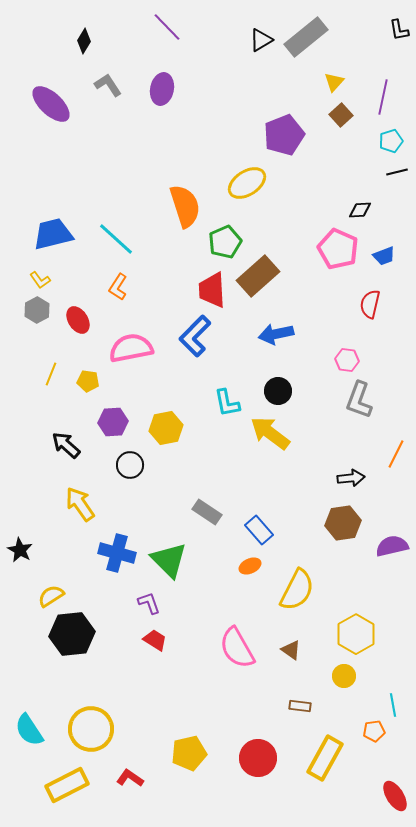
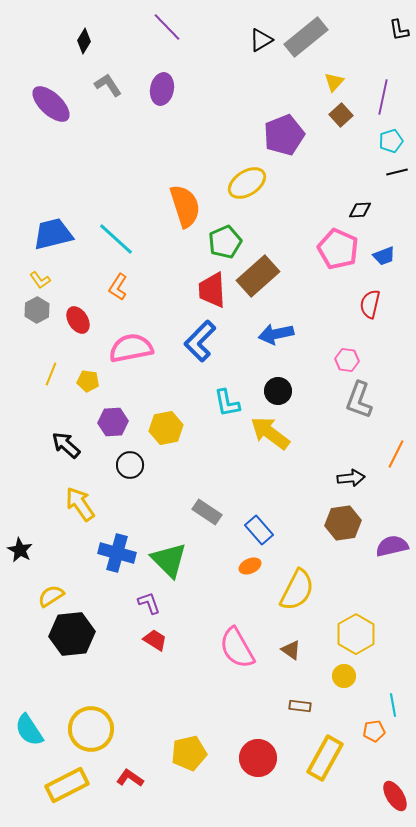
blue L-shape at (195, 336): moved 5 px right, 5 px down
